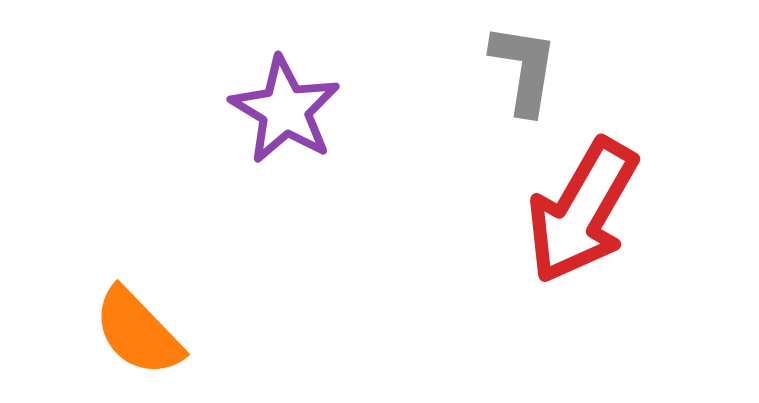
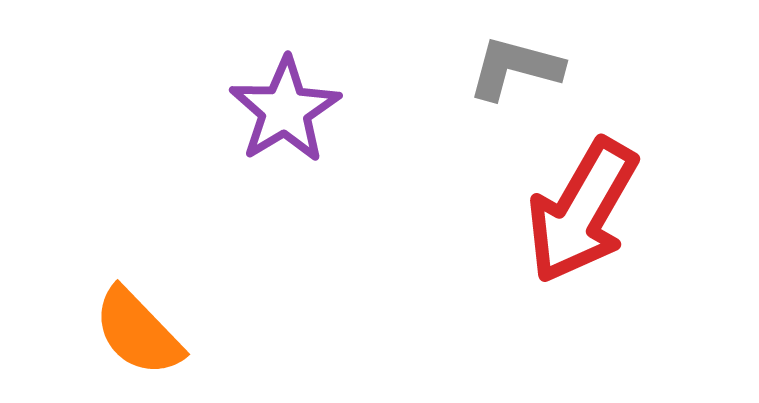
gray L-shape: moved 9 px left, 1 px up; rotated 84 degrees counterclockwise
purple star: rotated 10 degrees clockwise
